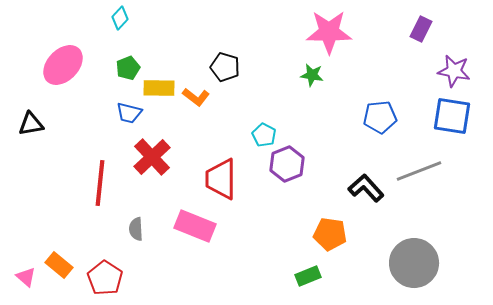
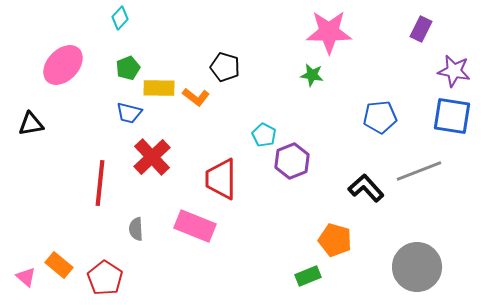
purple hexagon: moved 5 px right, 3 px up
orange pentagon: moved 5 px right, 6 px down; rotated 8 degrees clockwise
gray circle: moved 3 px right, 4 px down
